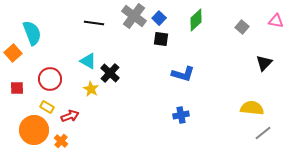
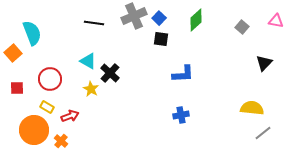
gray cross: rotated 30 degrees clockwise
blue L-shape: rotated 20 degrees counterclockwise
